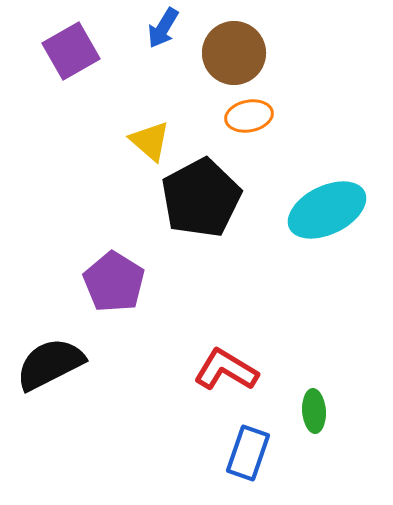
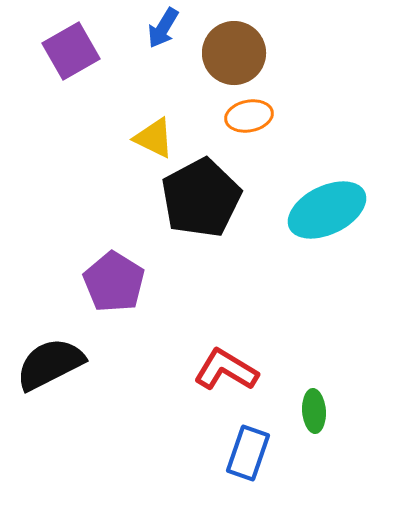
yellow triangle: moved 4 px right, 3 px up; rotated 15 degrees counterclockwise
